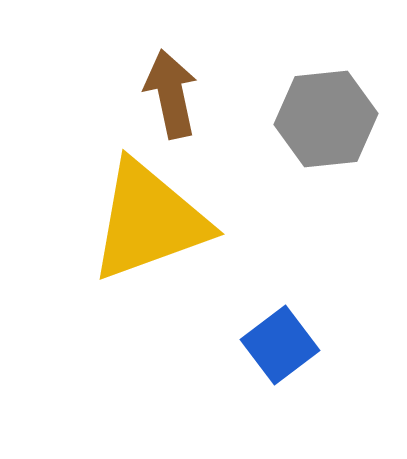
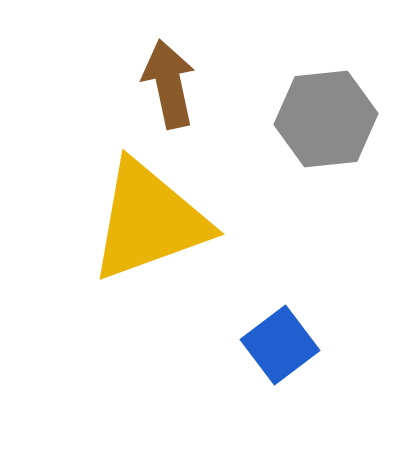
brown arrow: moved 2 px left, 10 px up
